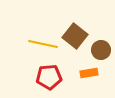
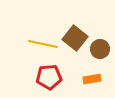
brown square: moved 2 px down
brown circle: moved 1 px left, 1 px up
orange rectangle: moved 3 px right, 6 px down
